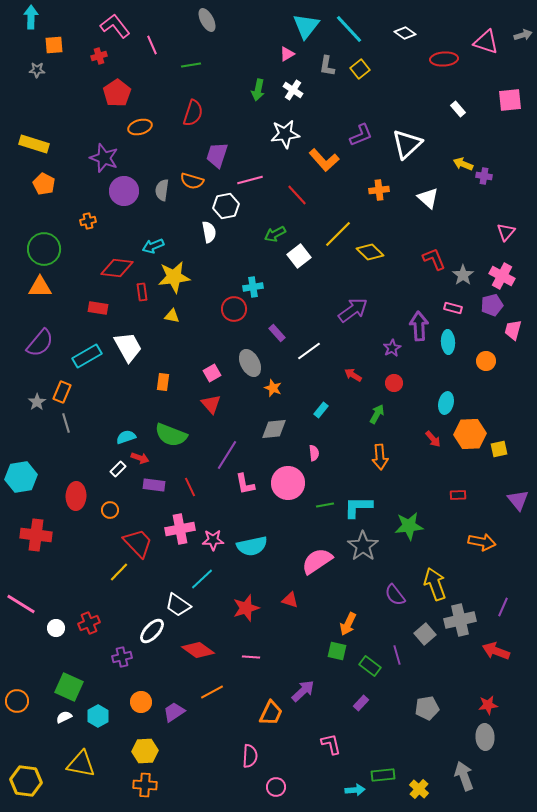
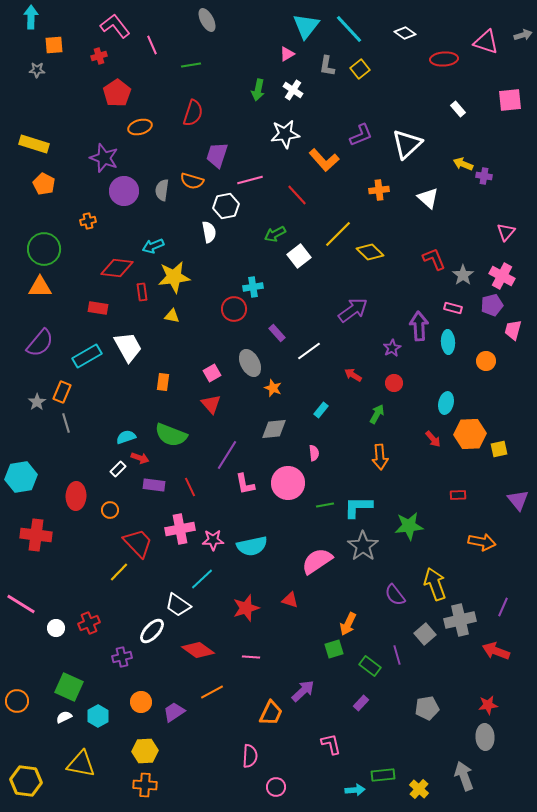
green square at (337, 651): moved 3 px left, 2 px up; rotated 30 degrees counterclockwise
